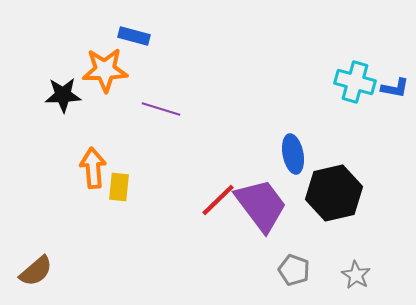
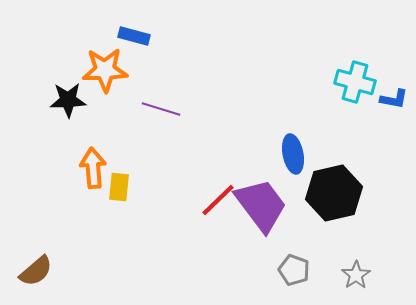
blue L-shape: moved 1 px left, 11 px down
black star: moved 5 px right, 5 px down
gray star: rotated 8 degrees clockwise
